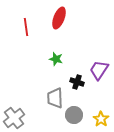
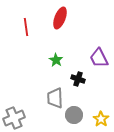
red ellipse: moved 1 px right
green star: moved 1 px down; rotated 16 degrees clockwise
purple trapezoid: moved 12 px up; rotated 60 degrees counterclockwise
black cross: moved 1 px right, 3 px up
gray cross: rotated 15 degrees clockwise
